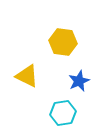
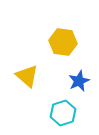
yellow triangle: rotated 15 degrees clockwise
cyan hexagon: rotated 10 degrees counterclockwise
